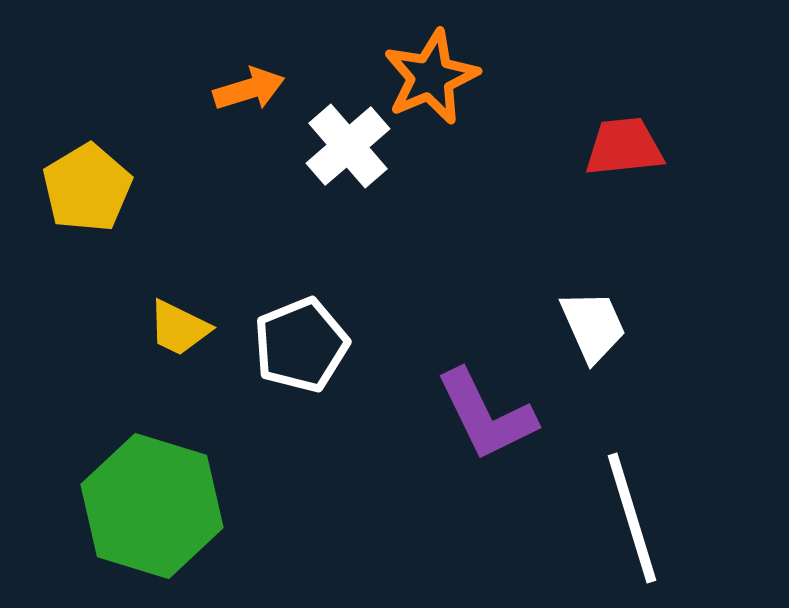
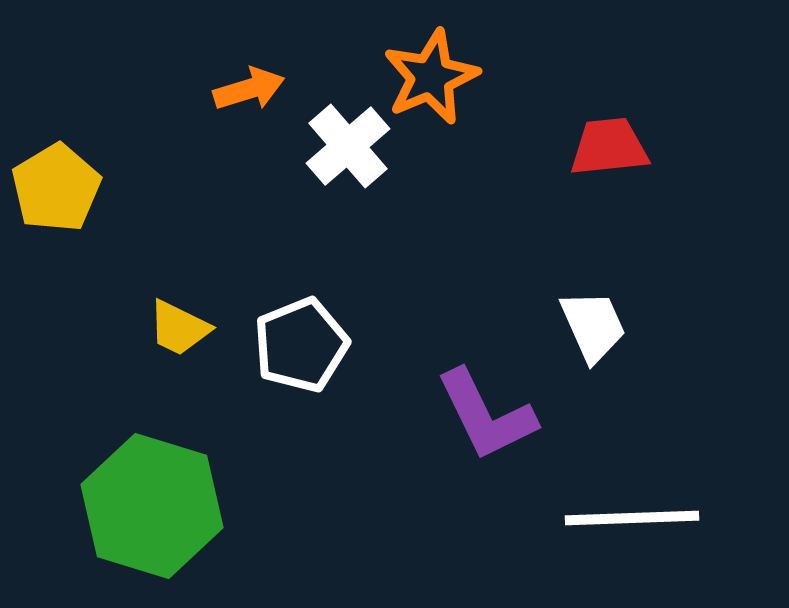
red trapezoid: moved 15 px left
yellow pentagon: moved 31 px left
white line: rotated 75 degrees counterclockwise
